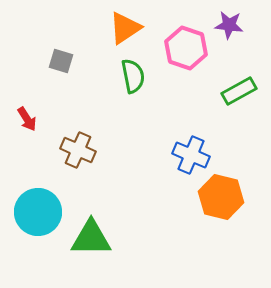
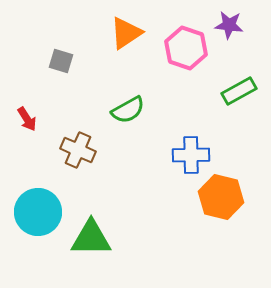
orange triangle: moved 1 px right, 5 px down
green semicircle: moved 5 px left, 34 px down; rotated 72 degrees clockwise
blue cross: rotated 24 degrees counterclockwise
